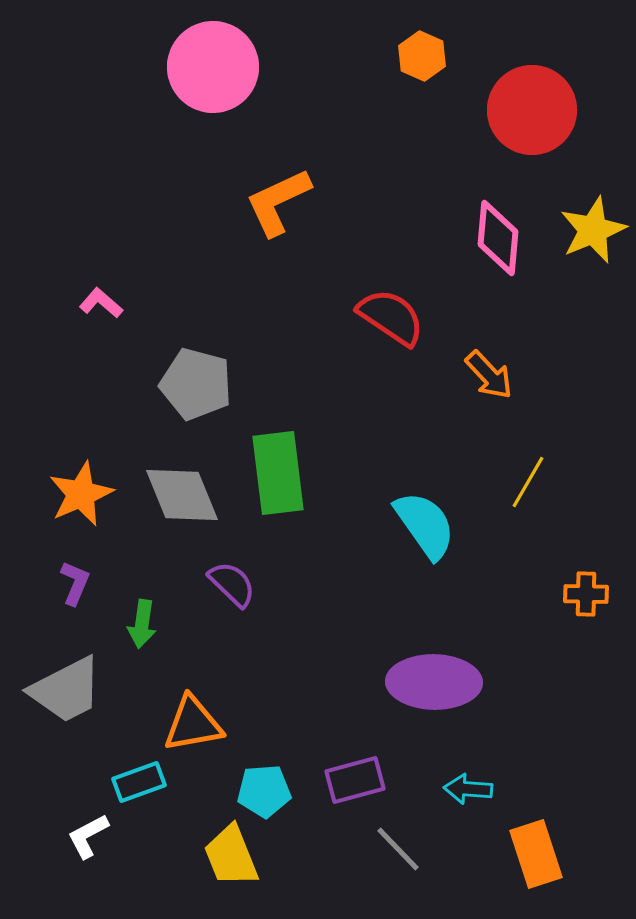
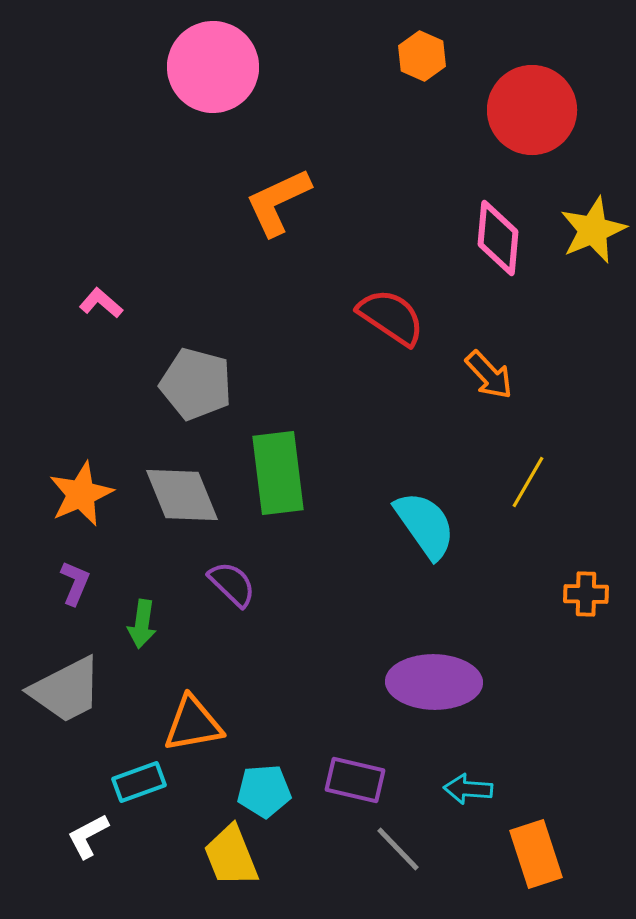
purple rectangle: rotated 28 degrees clockwise
